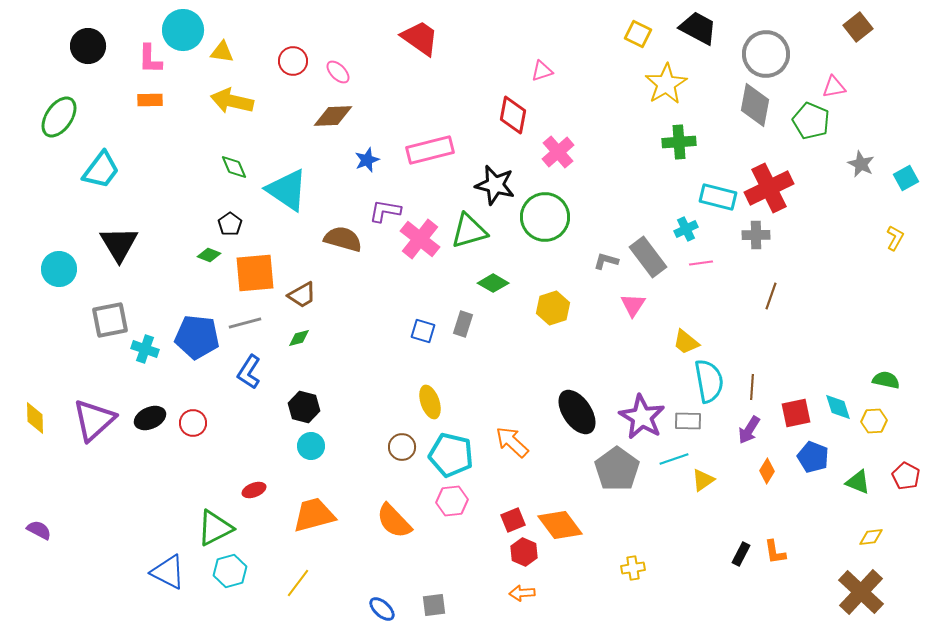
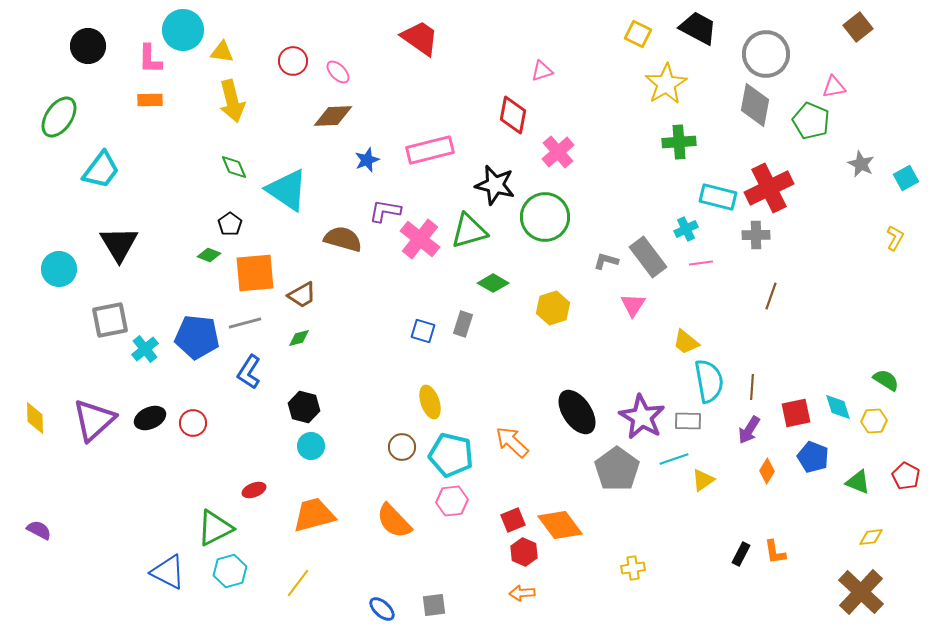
yellow arrow at (232, 101): rotated 117 degrees counterclockwise
cyan cross at (145, 349): rotated 32 degrees clockwise
green semicircle at (886, 380): rotated 20 degrees clockwise
